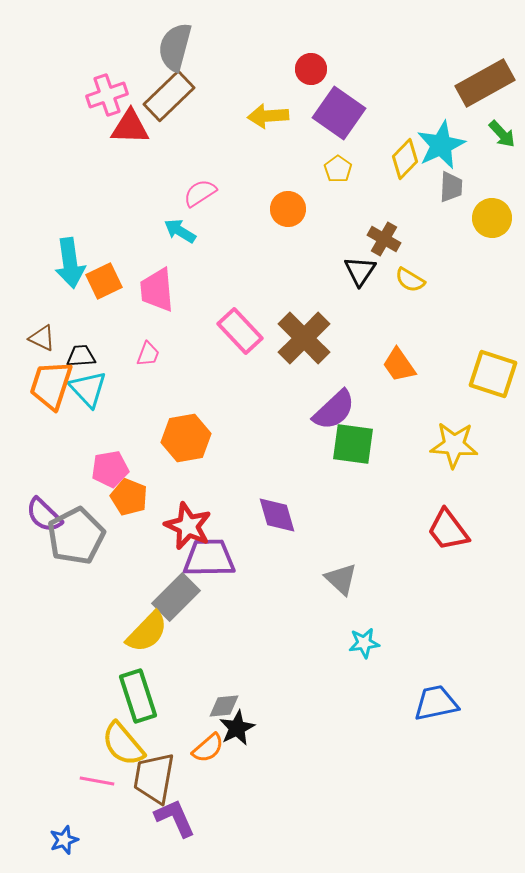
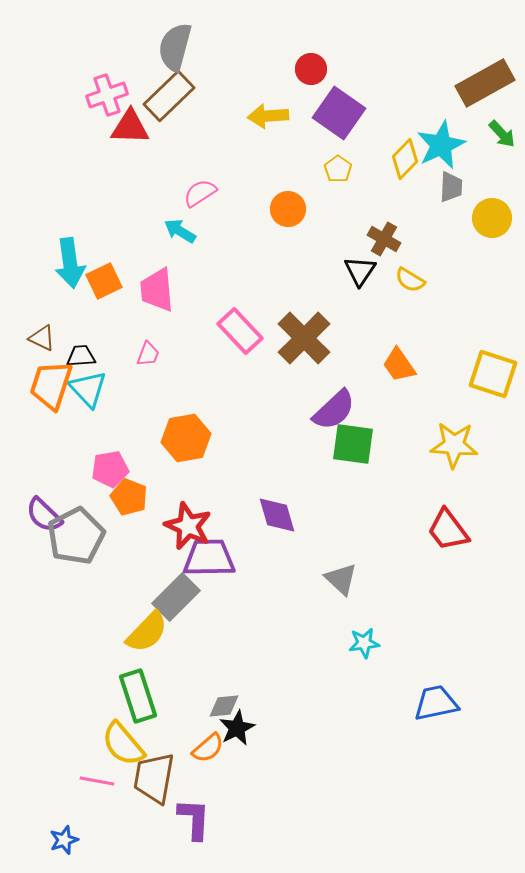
purple L-shape at (175, 818): moved 19 px right, 1 px down; rotated 27 degrees clockwise
